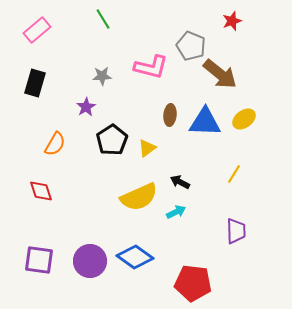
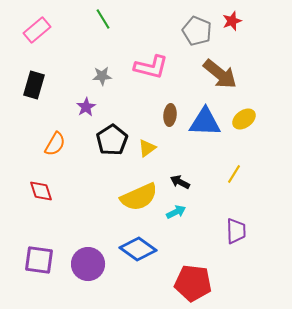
gray pentagon: moved 6 px right, 15 px up
black rectangle: moved 1 px left, 2 px down
blue diamond: moved 3 px right, 8 px up
purple circle: moved 2 px left, 3 px down
